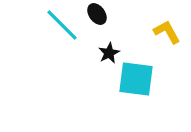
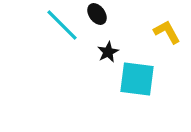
black star: moved 1 px left, 1 px up
cyan square: moved 1 px right
